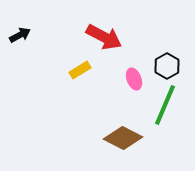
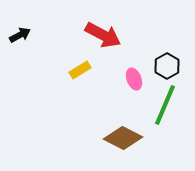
red arrow: moved 1 px left, 2 px up
